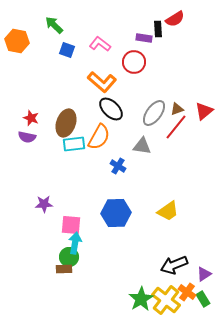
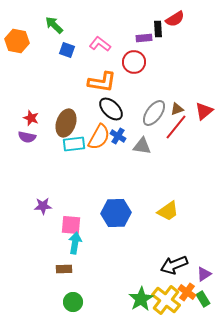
purple rectangle: rotated 14 degrees counterclockwise
orange L-shape: rotated 32 degrees counterclockwise
blue cross: moved 30 px up
purple star: moved 1 px left, 2 px down
green circle: moved 4 px right, 45 px down
